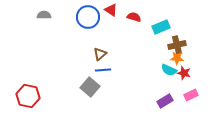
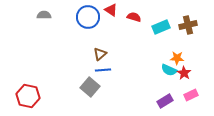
brown cross: moved 11 px right, 20 px up
red star: rotated 16 degrees clockwise
